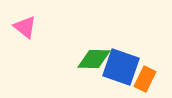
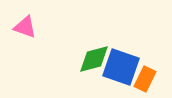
pink triangle: rotated 20 degrees counterclockwise
green diamond: rotated 16 degrees counterclockwise
